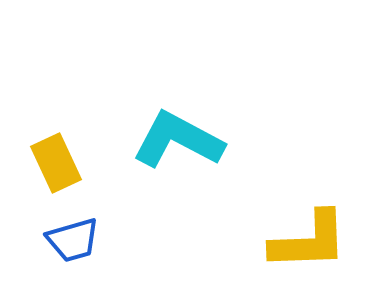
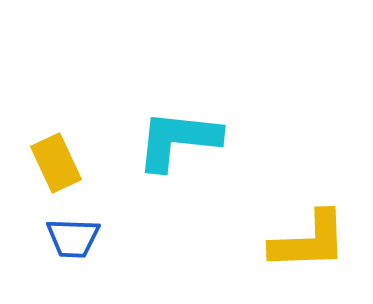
cyan L-shape: rotated 22 degrees counterclockwise
blue trapezoid: moved 2 px up; rotated 18 degrees clockwise
